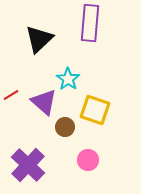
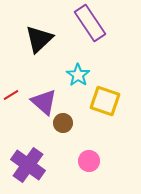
purple rectangle: rotated 39 degrees counterclockwise
cyan star: moved 10 px right, 4 px up
yellow square: moved 10 px right, 9 px up
brown circle: moved 2 px left, 4 px up
pink circle: moved 1 px right, 1 px down
purple cross: rotated 8 degrees counterclockwise
